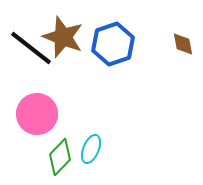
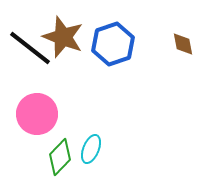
black line: moved 1 px left
